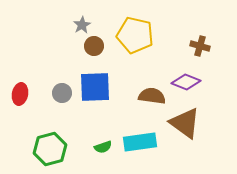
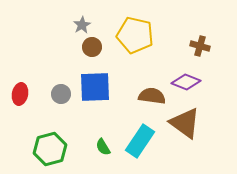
brown circle: moved 2 px left, 1 px down
gray circle: moved 1 px left, 1 px down
cyan rectangle: moved 1 px up; rotated 48 degrees counterclockwise
green semicircle: rotated 78 degrees clockwise
